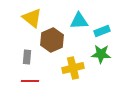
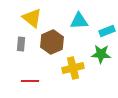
cyan rectangle: moved 5 px right
brown hexagon: moved 2 px down
gray rectangle: moved 6 px left, 13 px up
